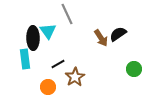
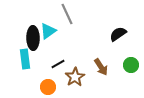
cyan triangle: rotated 30 degrees clockwise
brown arrow: moved 29 px down
green circle: moved 3 px left, 4 px up
